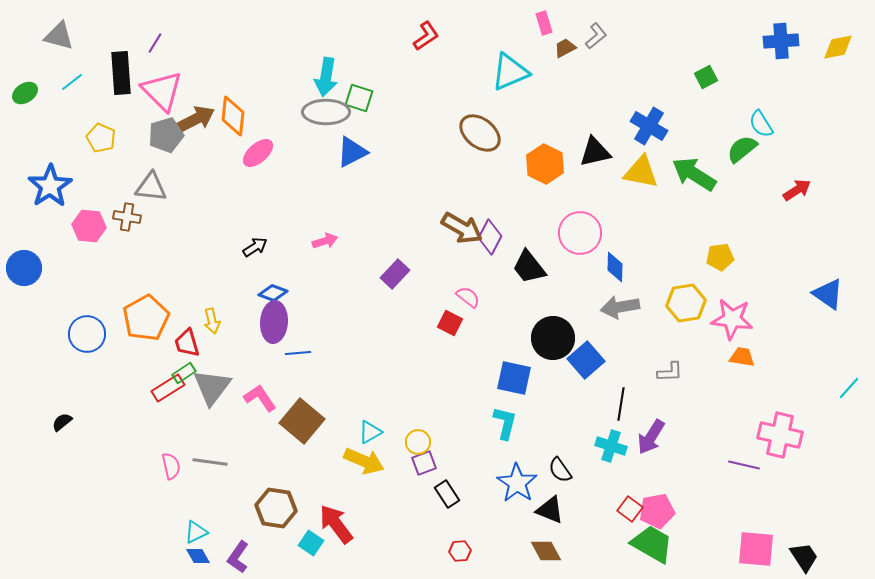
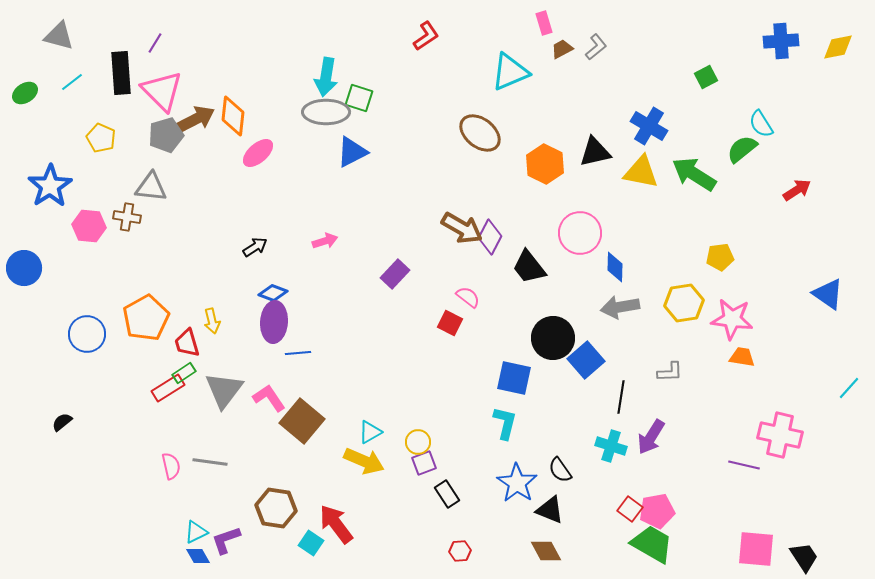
gray L-shape at (596, 36): moved 11 px down
brown trapezoid at (565, 48): moved 3 px left, 1 px down
yellow hexagon at (686, 303): moved 2 px left
gray triangle at (212, 387): moved 12 px right, 3 px down
pink L-shape at (260, 398): moved 9 px right
black line at (621, 404): moved 7 px up
purple L-shape at (238, 557): moved 12 px left, 17 px up; rotated 36 degrees clockwise
